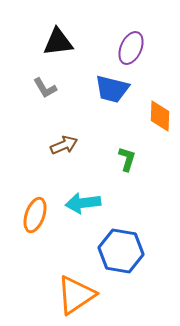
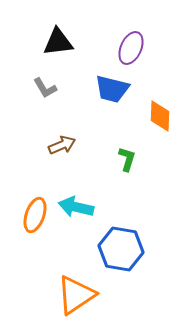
brown arrow: moved 2 px left
cyan arrow: moved 7 px left, 4 px down; rotated 20 degrees clockwise
blue hexagon: moved 2 px up
